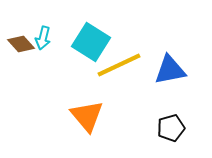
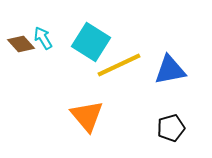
cyan arrow: rotated 135 degrees clockwise
